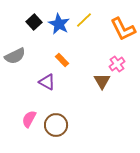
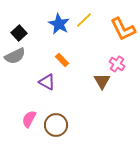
black square: moved 15 px left, 11 px down
pink cross: rotated 21 degrees counterclockwise
